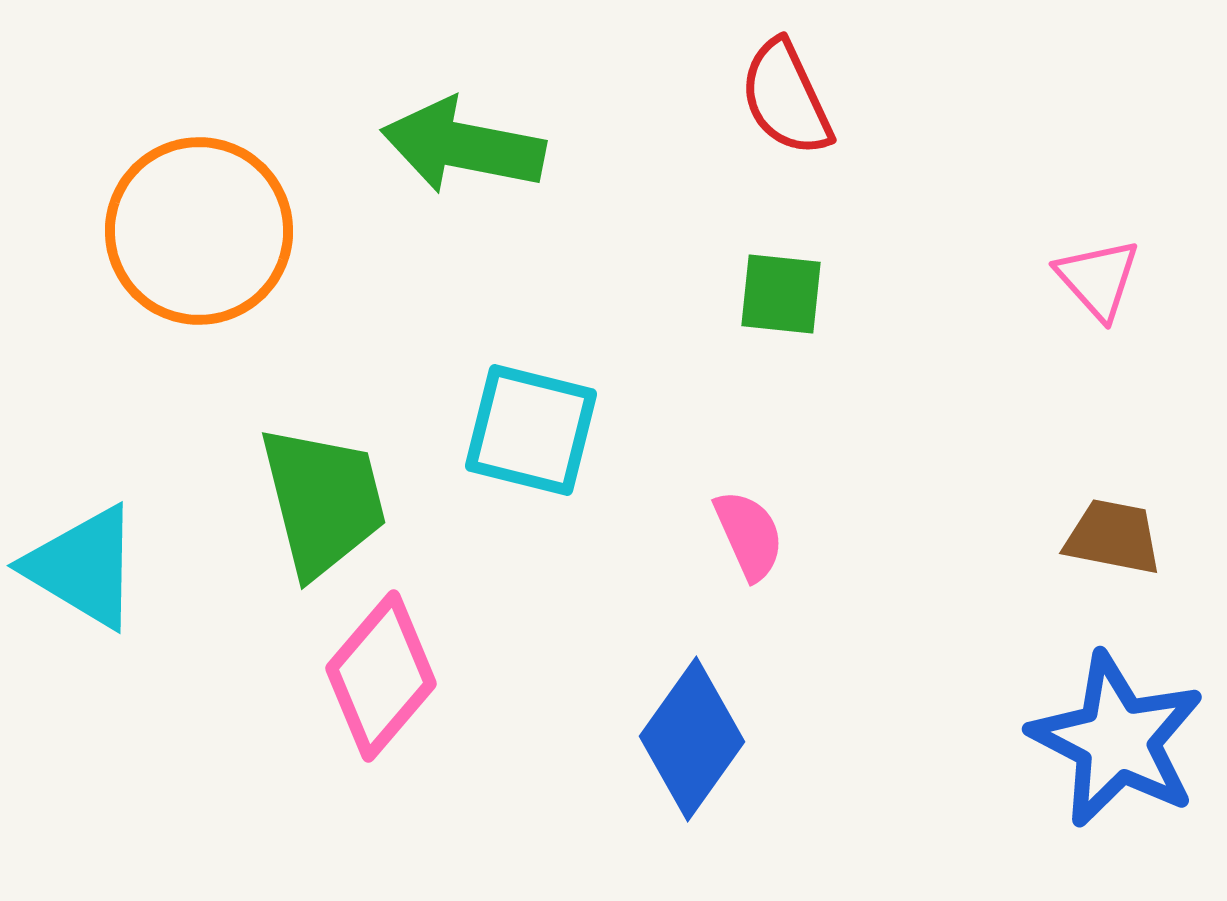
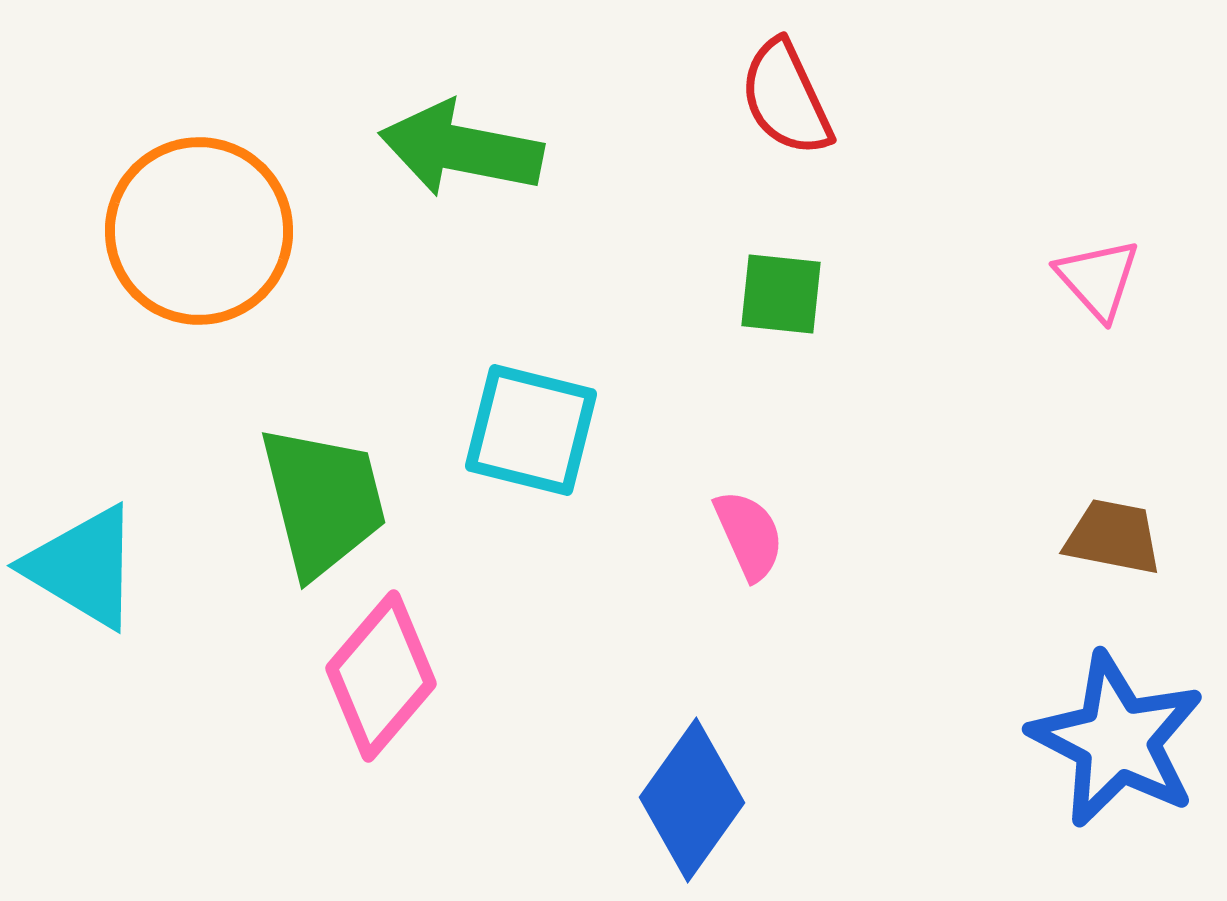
green arrow: moved 2 px left, 3 px down
blue diamond: moved 61 px down
